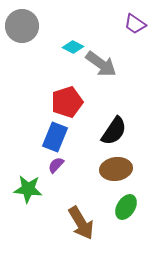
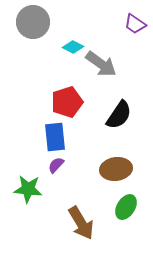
gray circle: moved 11 px right, 4 px up
black semicircle: moved 5 px right, 16 px up
blue rectangle: rotated 28 degrees counterclockwise
